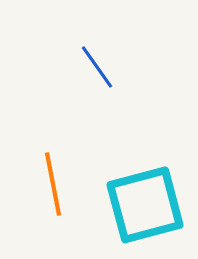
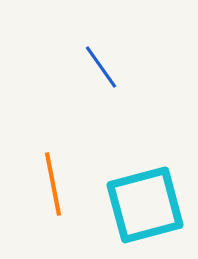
blue line: moved 4 px right
